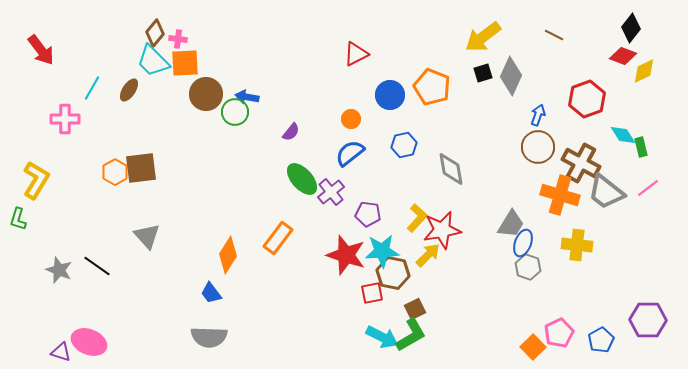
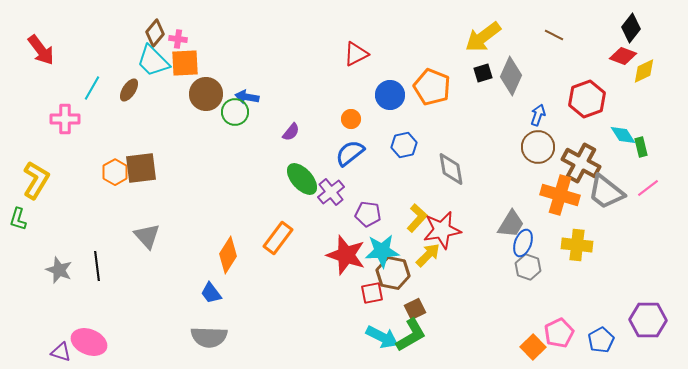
black line at (97, 266): rotated 48 degrees clockwise
